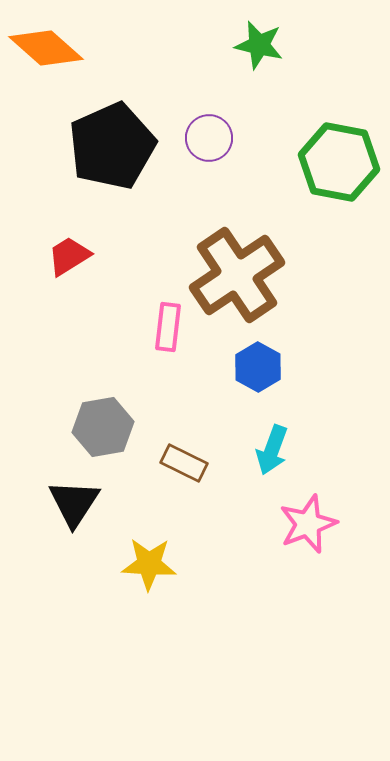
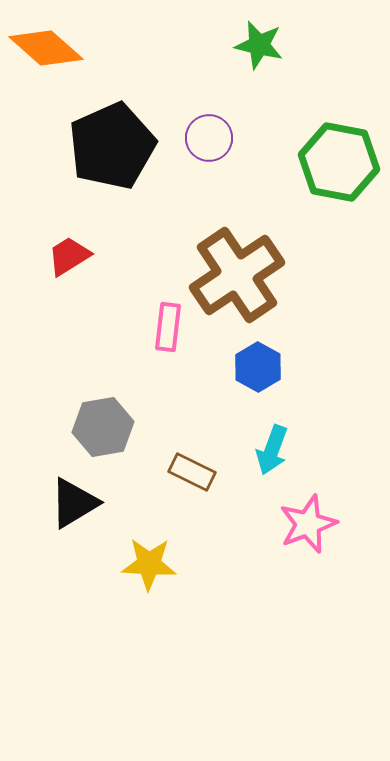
brown rectangle: moved 8 px right, 9 px down
black triangle: rotated 26 degrees clockwise
